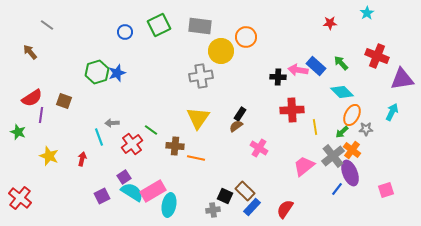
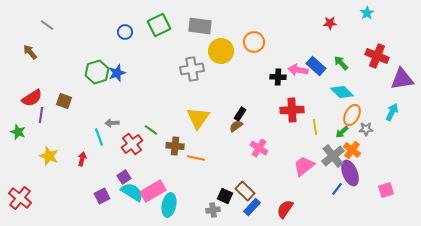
orange circle at (246, 37): moved 8 px right, 5 px down
gray cross at (201, 76): moved 9 px left, 7 px up
